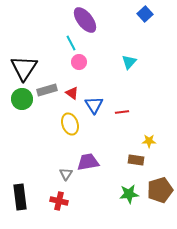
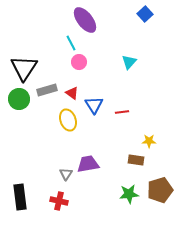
green circle: moved 3 px left
yellow ellipse: moved 2 px left, 4 px up
purple trapezoid: moved 2 px down
